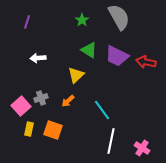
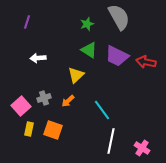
green star: moved 5 px right, 4 px down; rotated 16 degrees clockwise
gray cross: moved 3 px right
